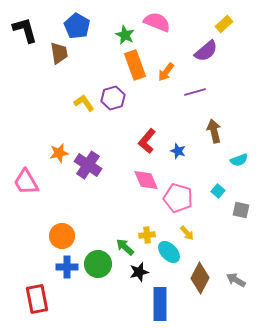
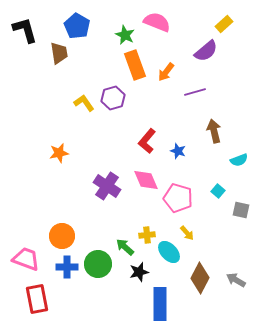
purple cross: moved 19 px right, 21 px down
pink trapezoid: moved 77 px down; rotated 140 degrees clockwise
